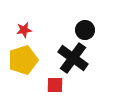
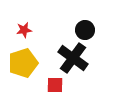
yellow pentagon: moved 3 px down
